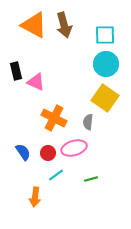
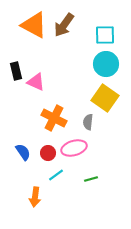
brown arrow: rotated 50 degrees clockwise
